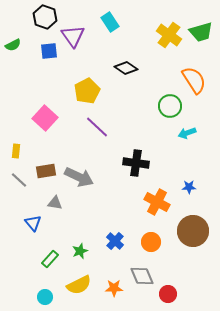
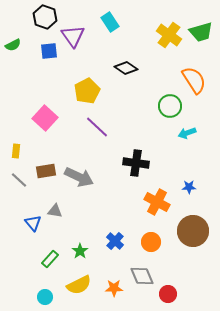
gray triangle: moved 8 px down
green star: rotated 14 degrees counterclockwise
